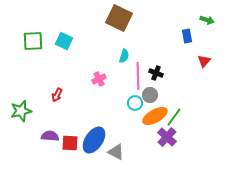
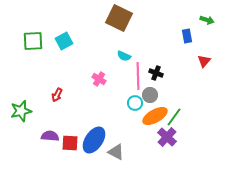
cyan square: rotated 36 degrees clockwise
cyan semicircle: rotated 96 degrees clockwise
pink cross: rotated 32 degrees counterclockwise
